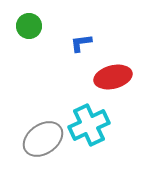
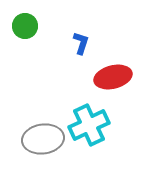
green circle: moved 4 px left
blue L-shape: rotated 115 degrees clockwise
gray ellipse: rotated 27 degrees clockwise
